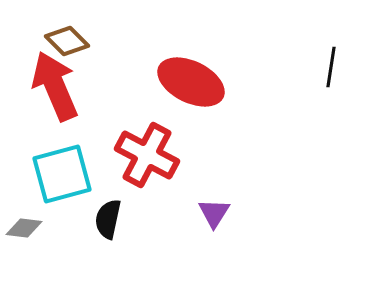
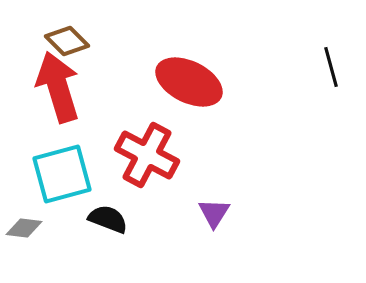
black line: rotated 24 degrees counterclockwise
red ellipse: moved 2 px left
red arrow: moved 3 px right, 1 px down; rotated 6 degrees clockwise
black semicircle: rotated 99 degrees clockwise
